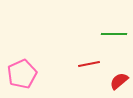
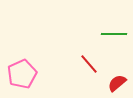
red line: rotated 60 degrees clockwise
red semicircle: moved 2 px left, 2 px down
